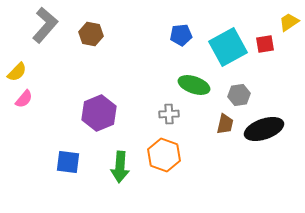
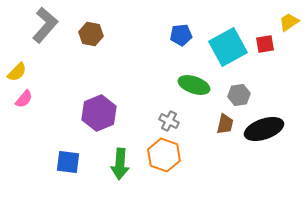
gray cross: moved 7 px down; rotated 30 degrees clockwise
green arrow: moved 3 px up
